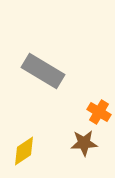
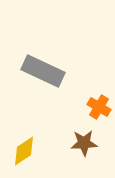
gray rectangle: rotated 6 degrees counterclockwise
orange cross: moved 5 px up
